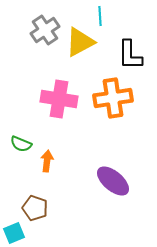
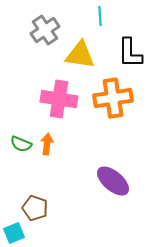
yellow triangle: moved 13 px down; rotated 36 degrees clockwise
black L-shape: moved 2 px up
orange arrow: moved 17 px up
